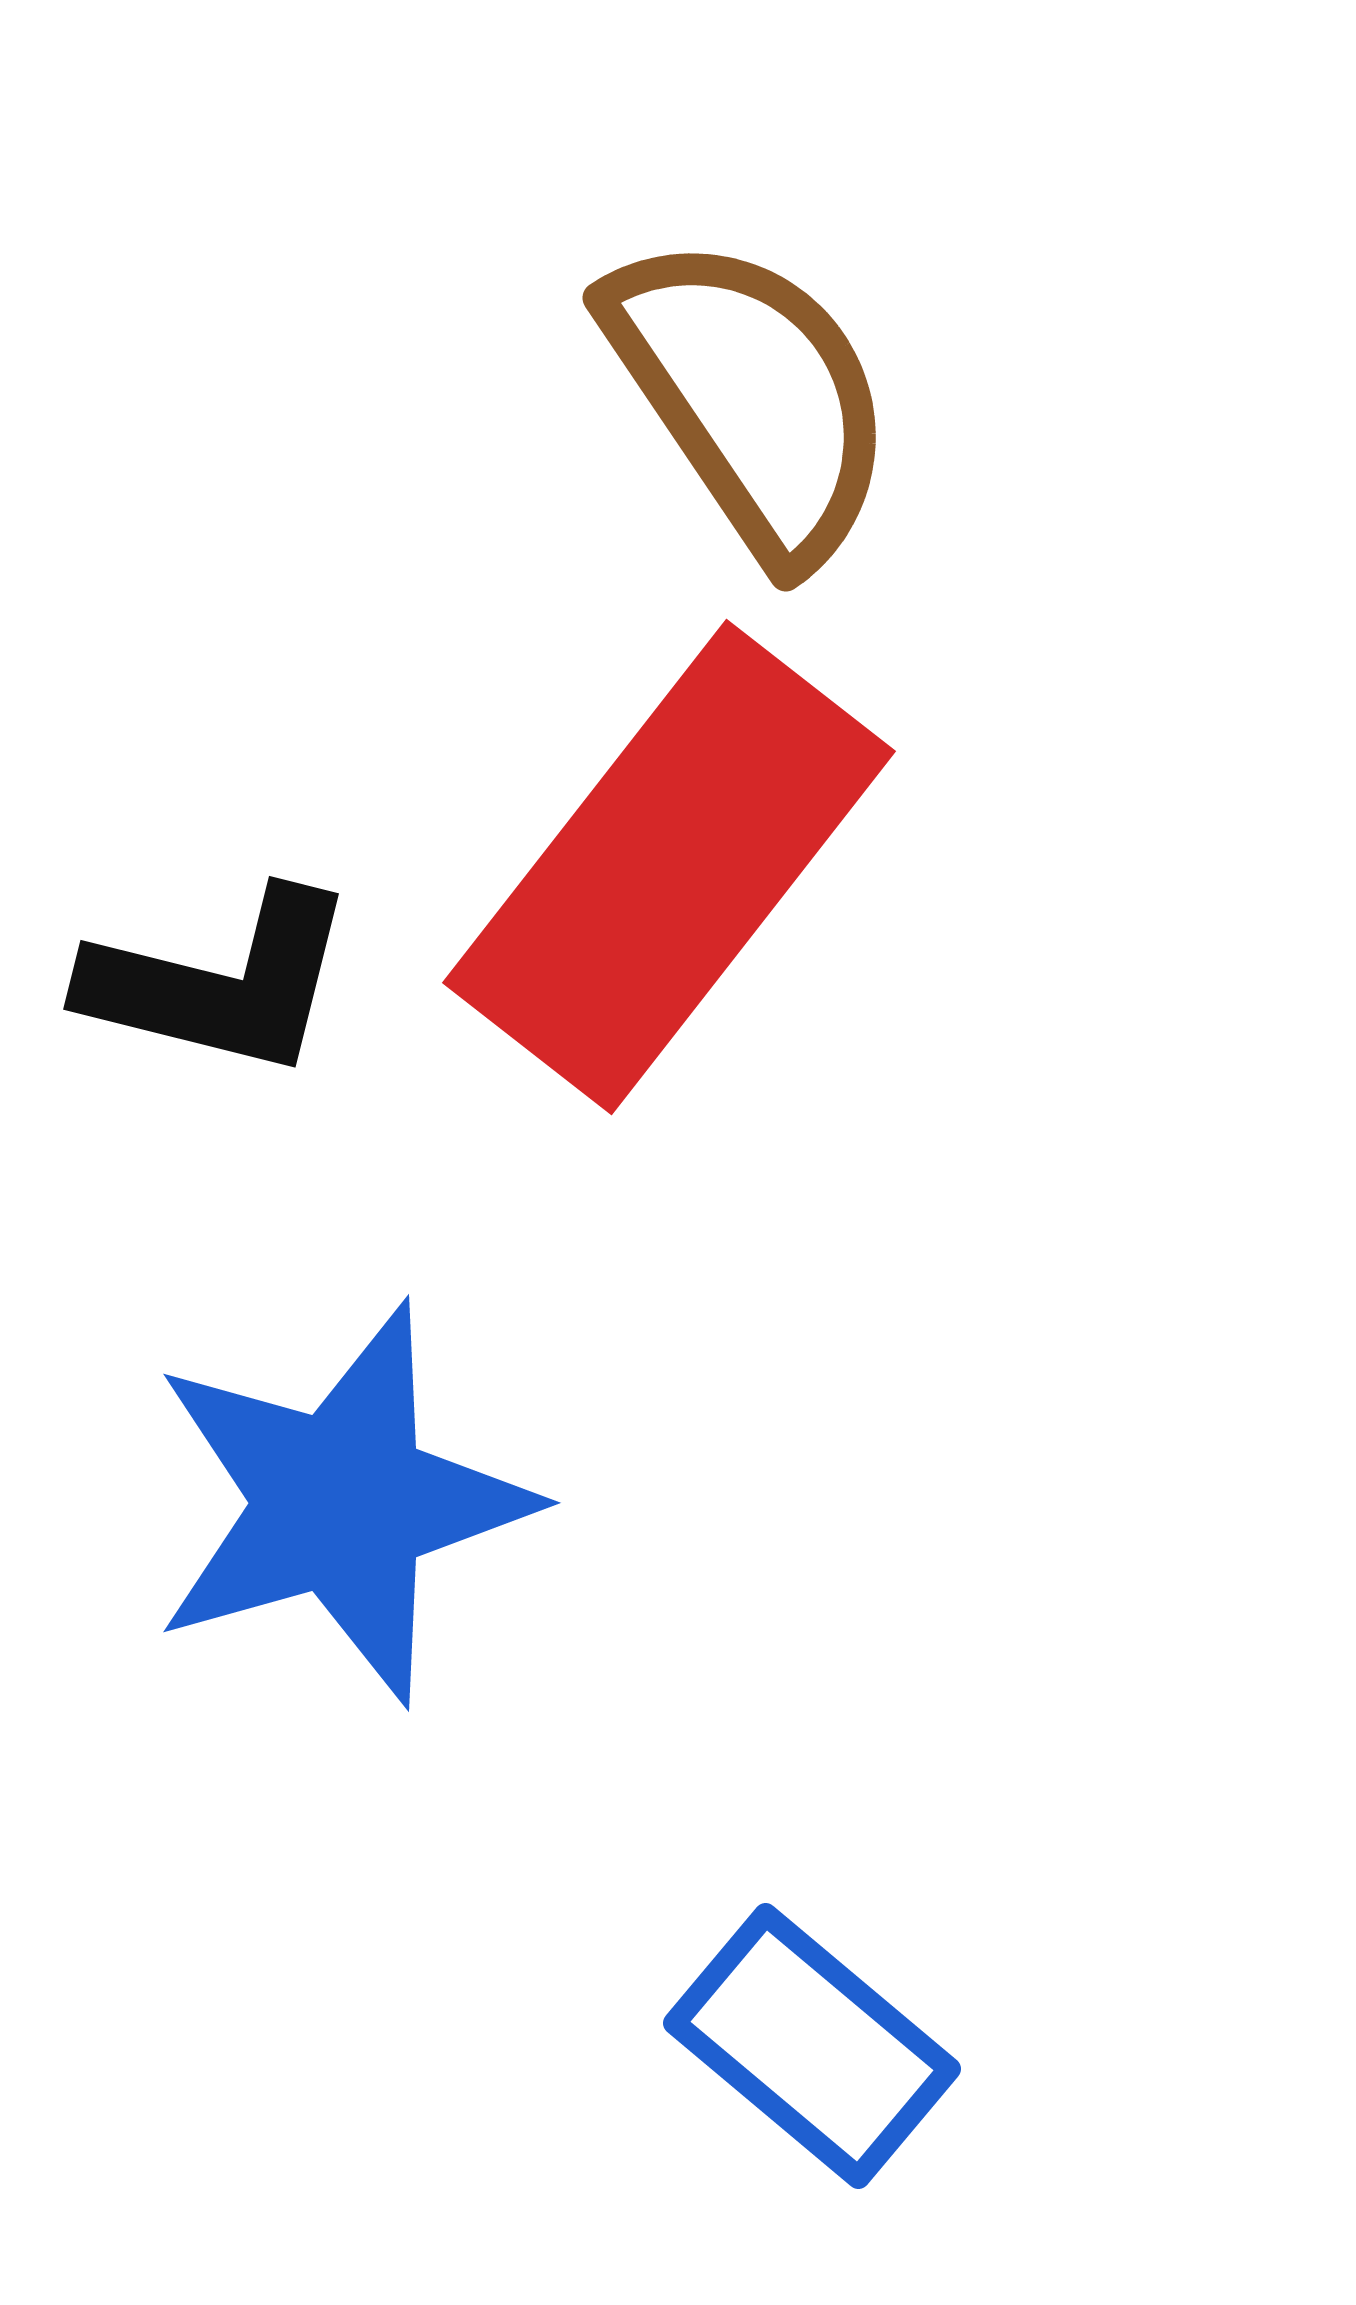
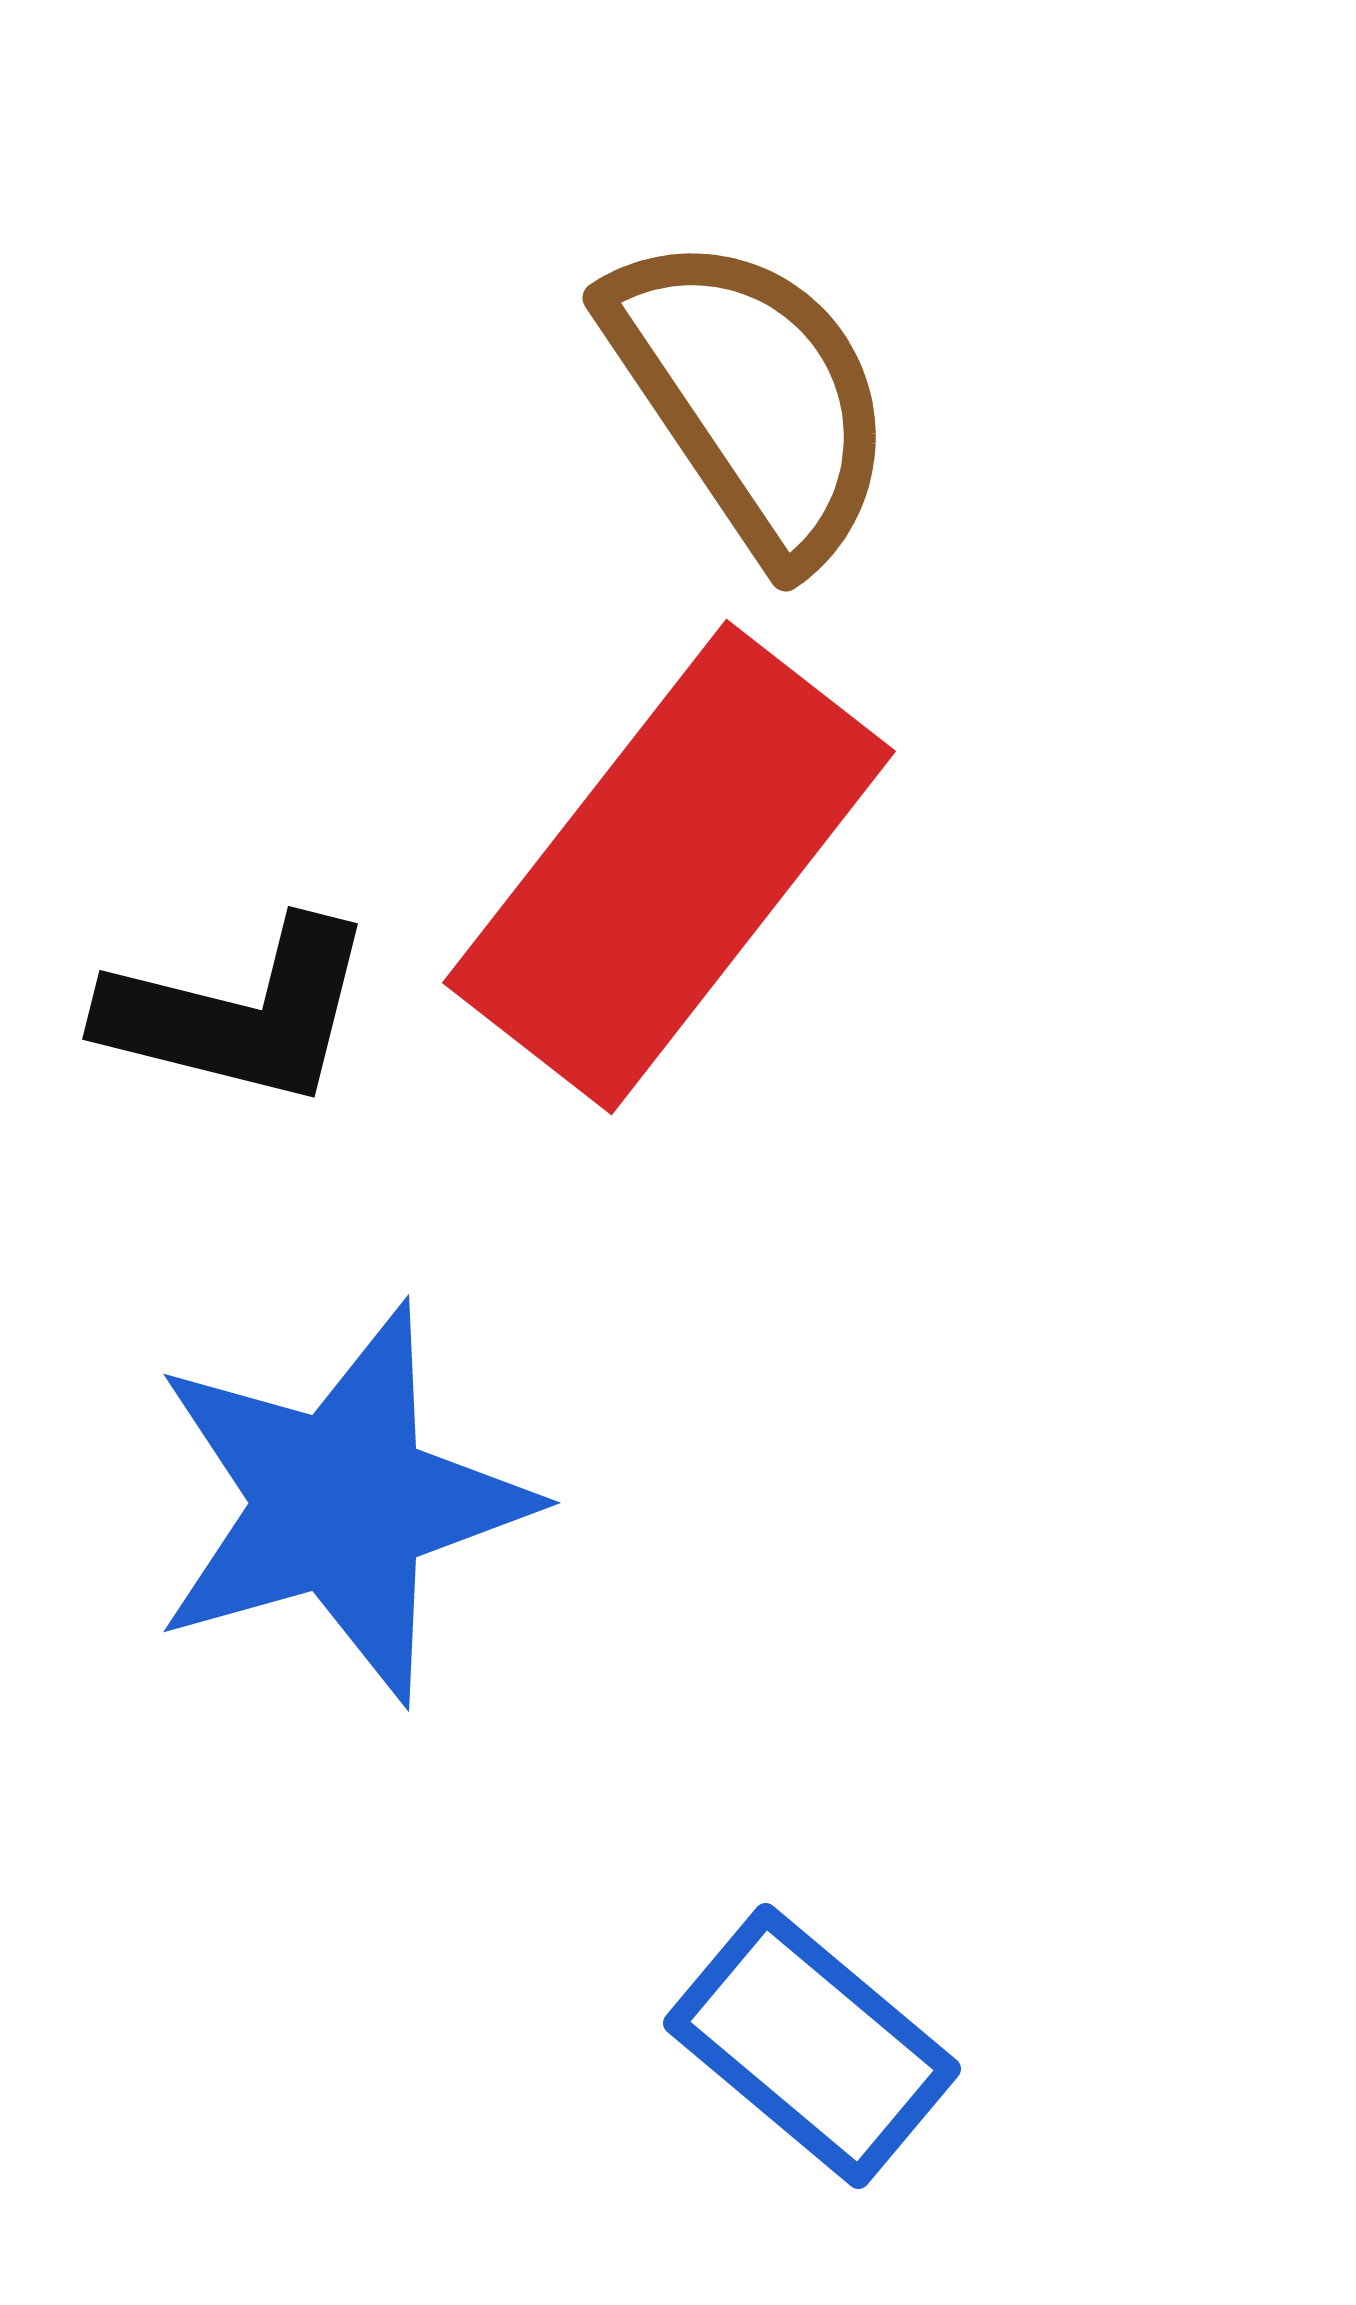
black L-shape: moved 19 px right, 30 px down
